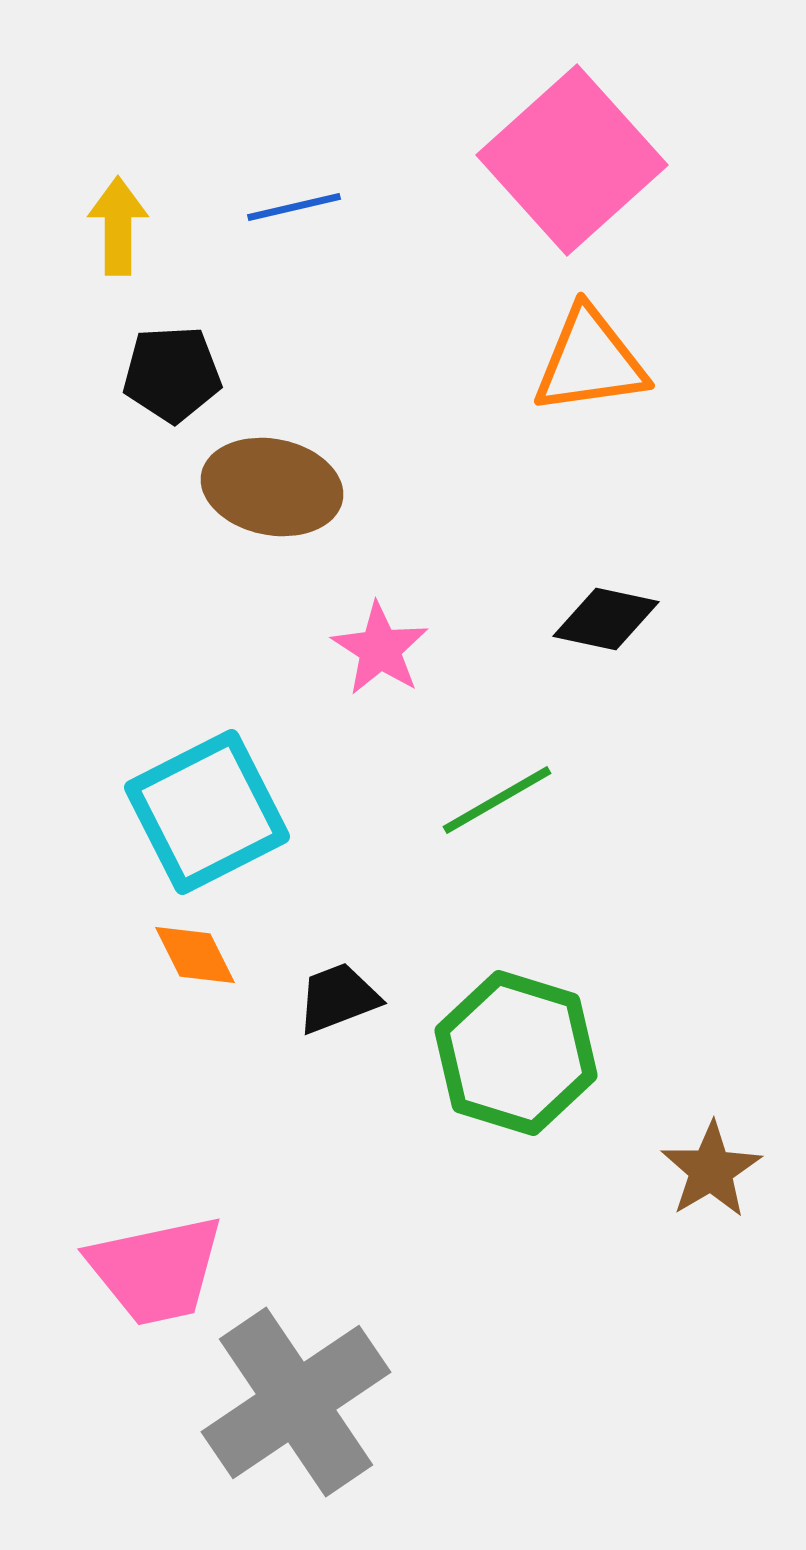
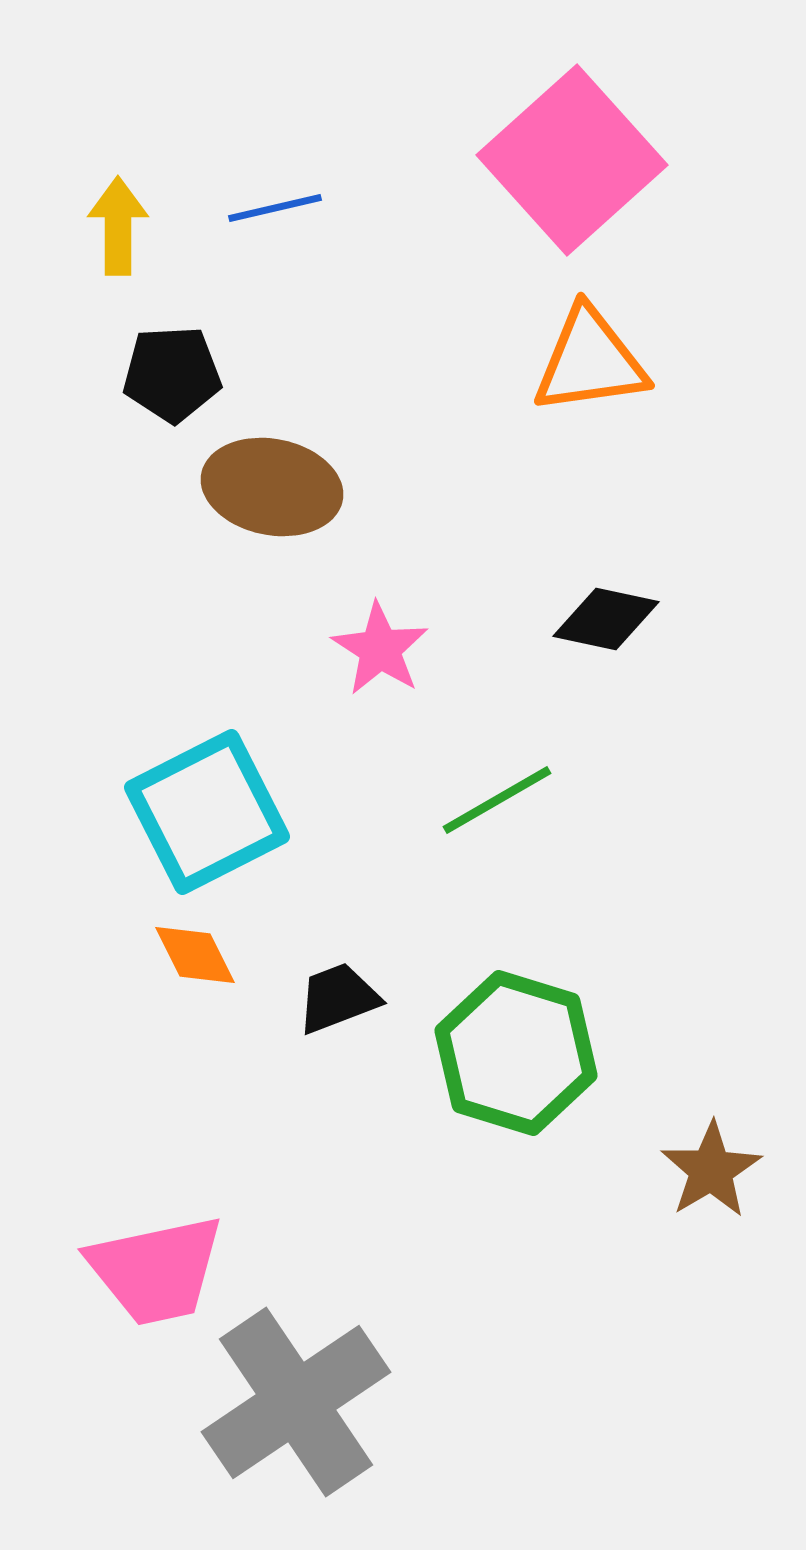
blue line: moved 19 px left, 1 px down
